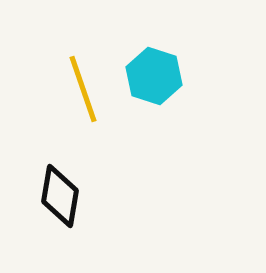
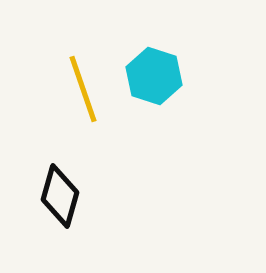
black diamond: rotated 6 degrees clockwise
